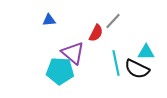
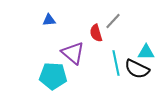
red semicircle: rotated 138 degrees clockwise
cyan pentagon: moved 7 px left, 5 px down
